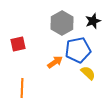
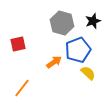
gray hexagon: rotated 15 degrees counterclockwise
blue pentagon: rotated 10 degrees counterclockwise
orange arrow: moved 1 px left
orange line: rotated 36 degrees clockwise
